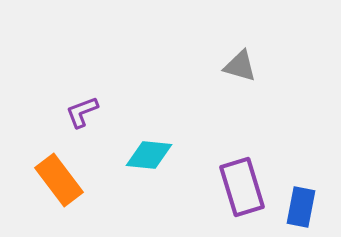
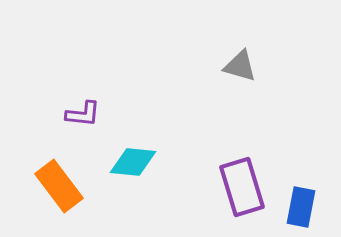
purple L-shape: moved 1 px right, 2 px down; rotated 153 degrees counterclockwise
cyan diamond: moved 16 px left, 7 px down
orange rectangle: moved 6 px down
